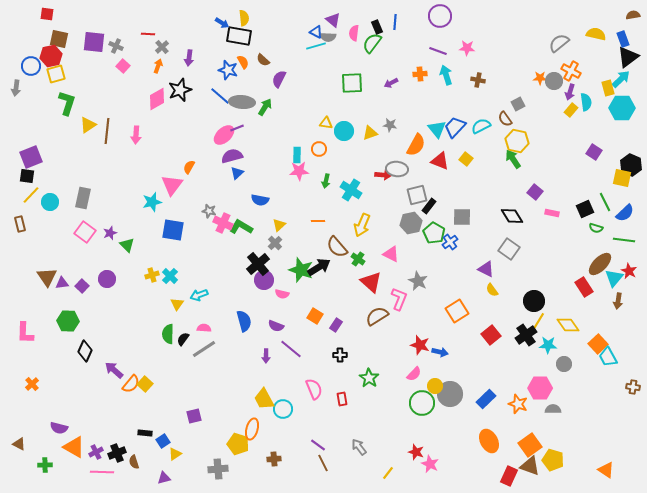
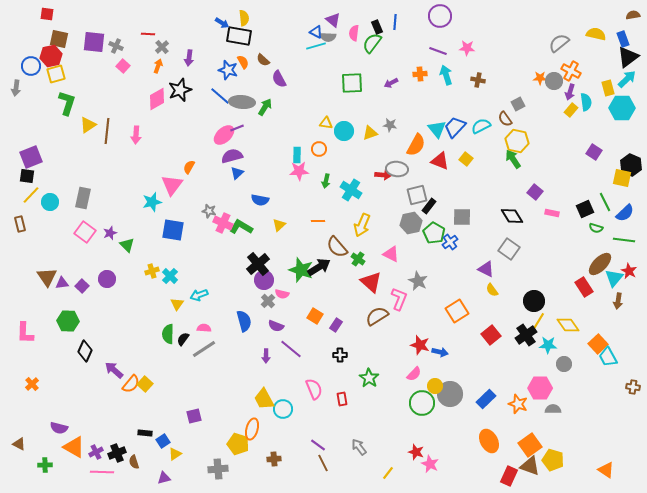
purple semicircle at (279, 79): rotated 54 degrees counterclockwise
cyan arrow at (621, 79): moved 6 px right
gray cross at (275, 243): moved 7 px left, 58 px down
yellow cross at (152, 275): moved 4 px up
